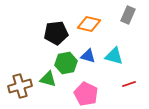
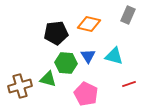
blue triangle: rotated 42 degrees clockwise
green hexagon: rotated 15 degrees clockwise
